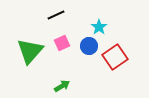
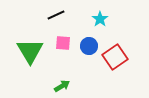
cyan star: moved 1 px right, 8 px up
pink square: moved 1 px right; rotated 28 degrees clockwise
green triangle: rotated 12 degrees counterclockwise
